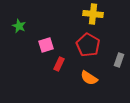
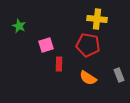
yellow cross: moved 4 px right, 5 px down
red pentagon: rotated 20 degrees counterclockwise
gray rectangle: moved 15 px down; rotated 40 degrees counterclockwise
red rectangle: rotated 24 degrees counterclockwise
orange semicircle: moved 1 px left
